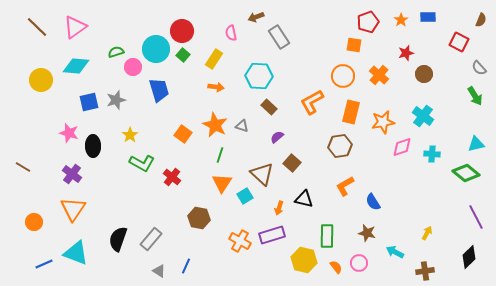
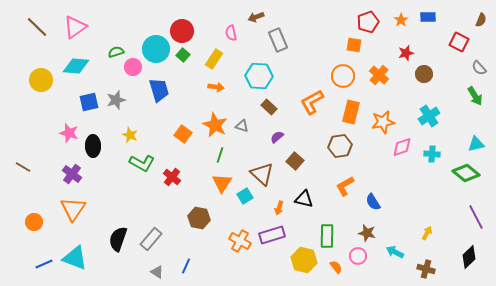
gray rectangle at (279, 37): moved 1 px left, 3 px down; rotated 10 degrees clockwise
cyan cross at (423, 116): moved 6 px right; rotated 20 degrees clockwise
yellow star at (130, 135): rotated 14 degrees counterclockwise
brown square at (292, 163): moved 3 px right, 2 px up
cyan triangle at (76, 253): moved 1 px left, 5 px down
pink circle at (359, 263): moved 1 px left, 7 px up
gray triangle at (159, 271): moved 2 px left, 1 px down
brown cross at (425, 271): moved 1 px right, 2 px up; rotated 24 degrees clockwise
